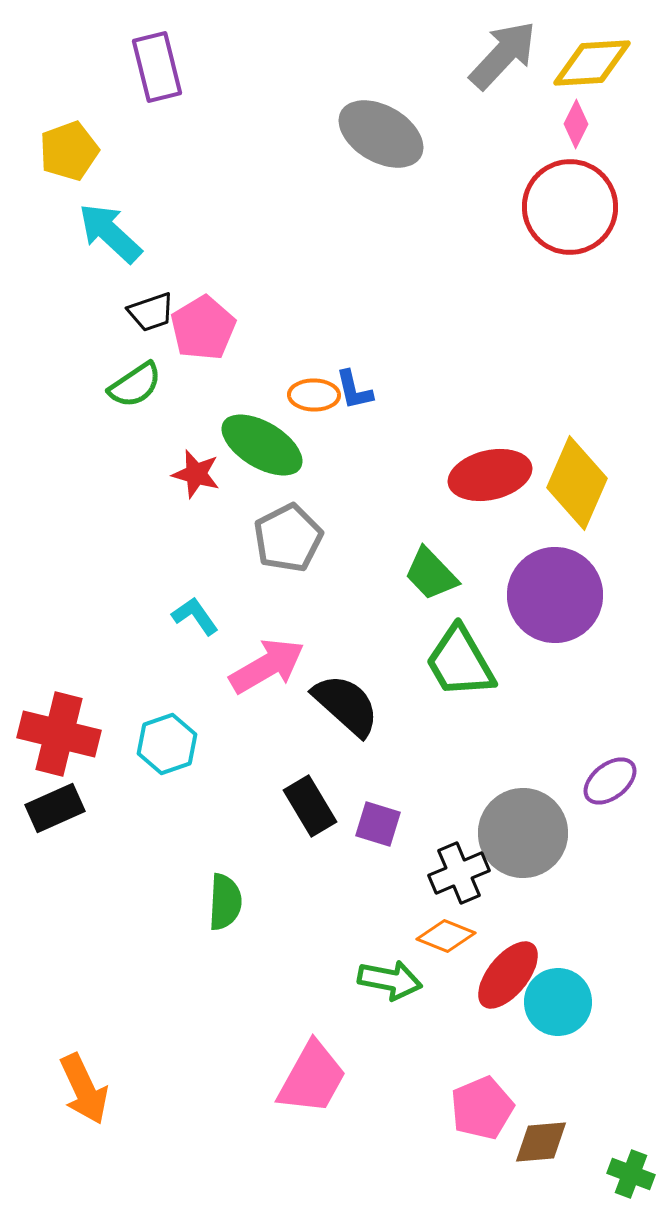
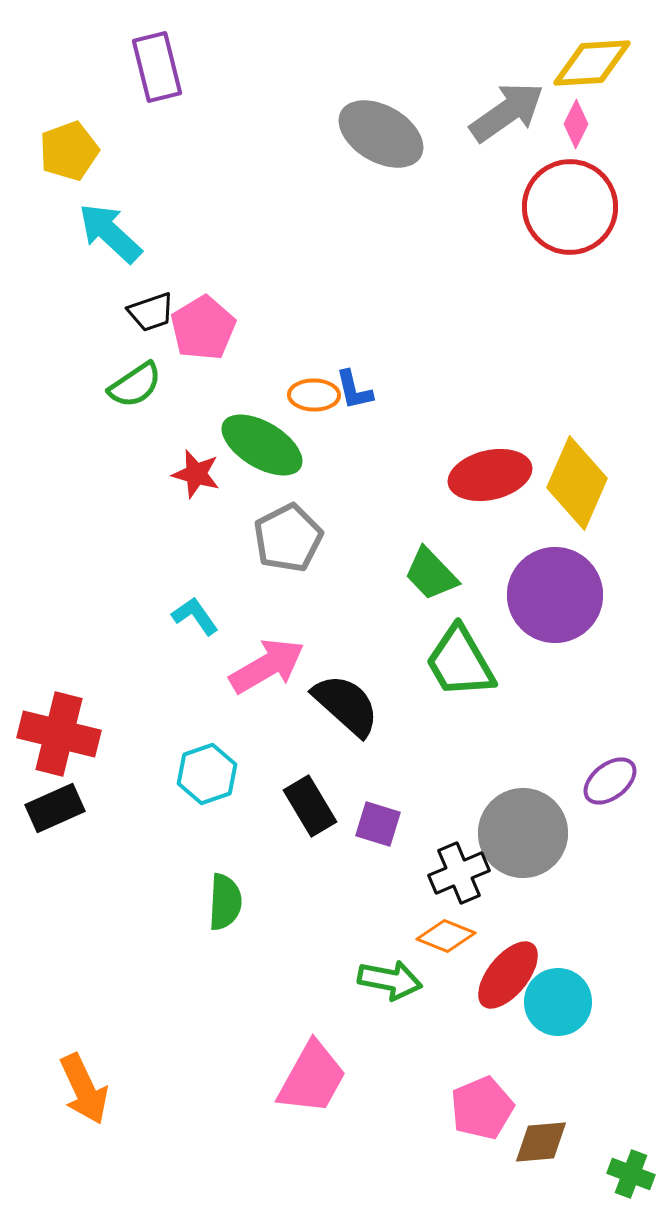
gray arrow at (503, 55): moved 4 px right, 57 px down; rotated 12 degrees clockwise
cyan hexagon at (167, 744): moved 40 px right, 30 px down
